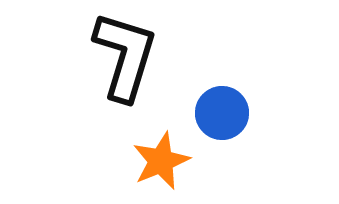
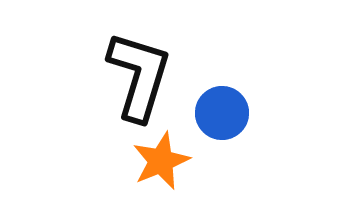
black L-shape: moved 14 px right, 20 px down
